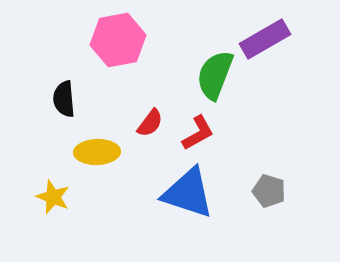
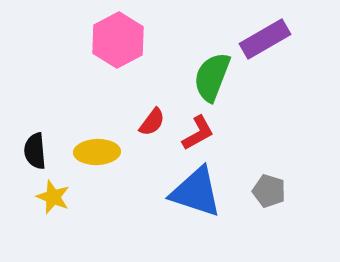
pink hexagon: rotated 18 degrees counterclockwise
green semicircle: moved 3 px left, 2 px down
black semicircle: moved 29 px left, 52 px down
red semicircle: moved 2 px right, 1 px up
blue triangle: moved 8 px right, 1 px up
